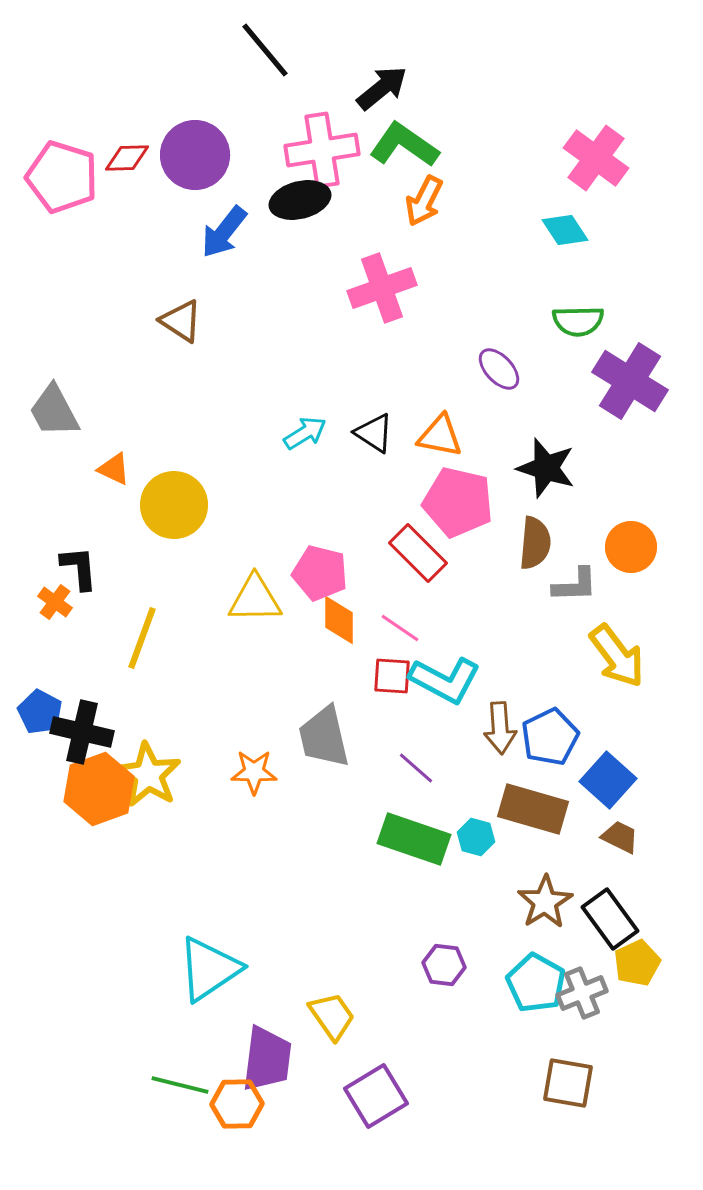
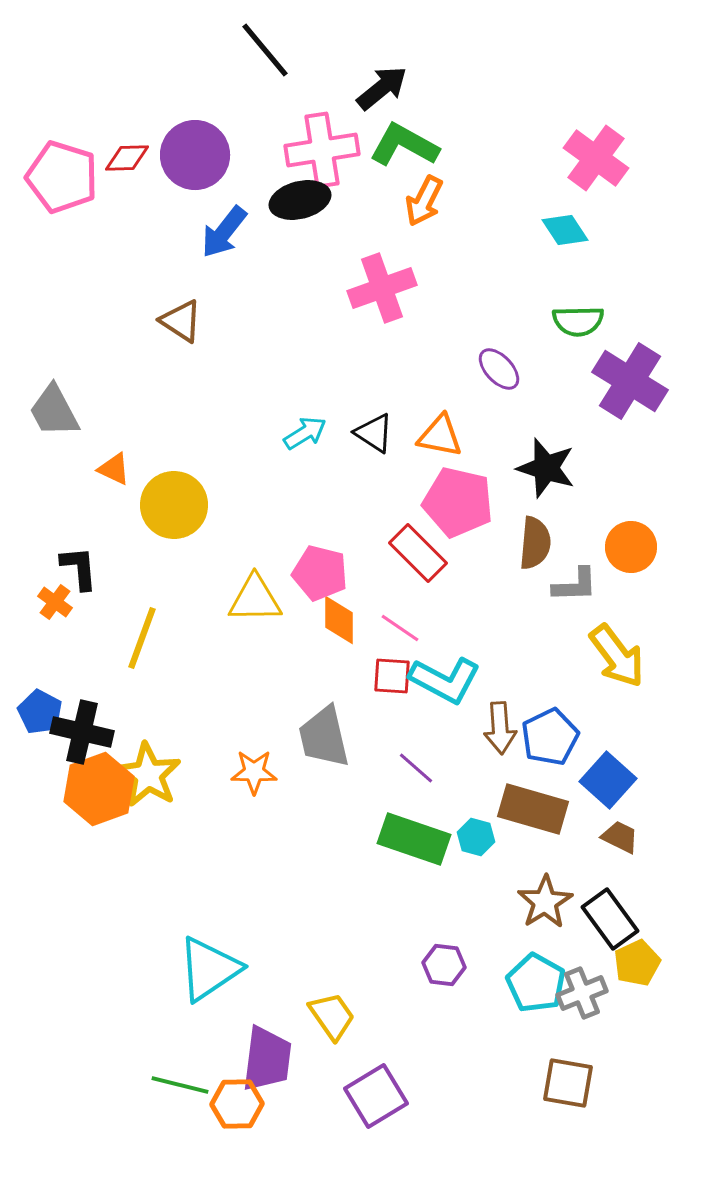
green L-shape at (404, 145): rotated 6 degrees counterclockwise
